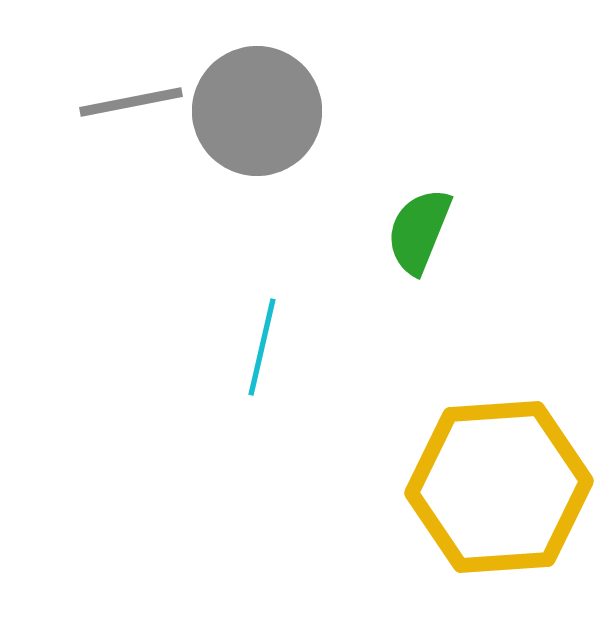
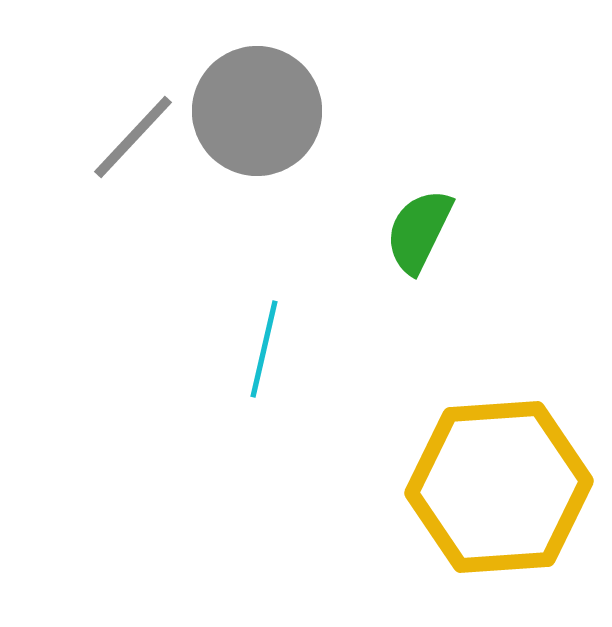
gray line: moved 2 px right, 35 px down; rotated 36 degrees counterclockwise
green semicircle: rotated 4 degrees clockwise
cyan line: moved 2 px right, 2 px down
